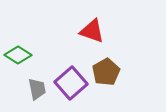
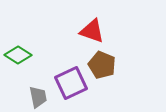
brown pentagon: moved 4 px left, 7 px up; rotated 20 degrees counterclockwise
purple square: rotated 16 degrees clockwise
gray trapezoid: moved 1 px right, 8 px down
